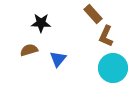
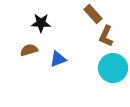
blue triangle: rotated 30 degrees clockwise
